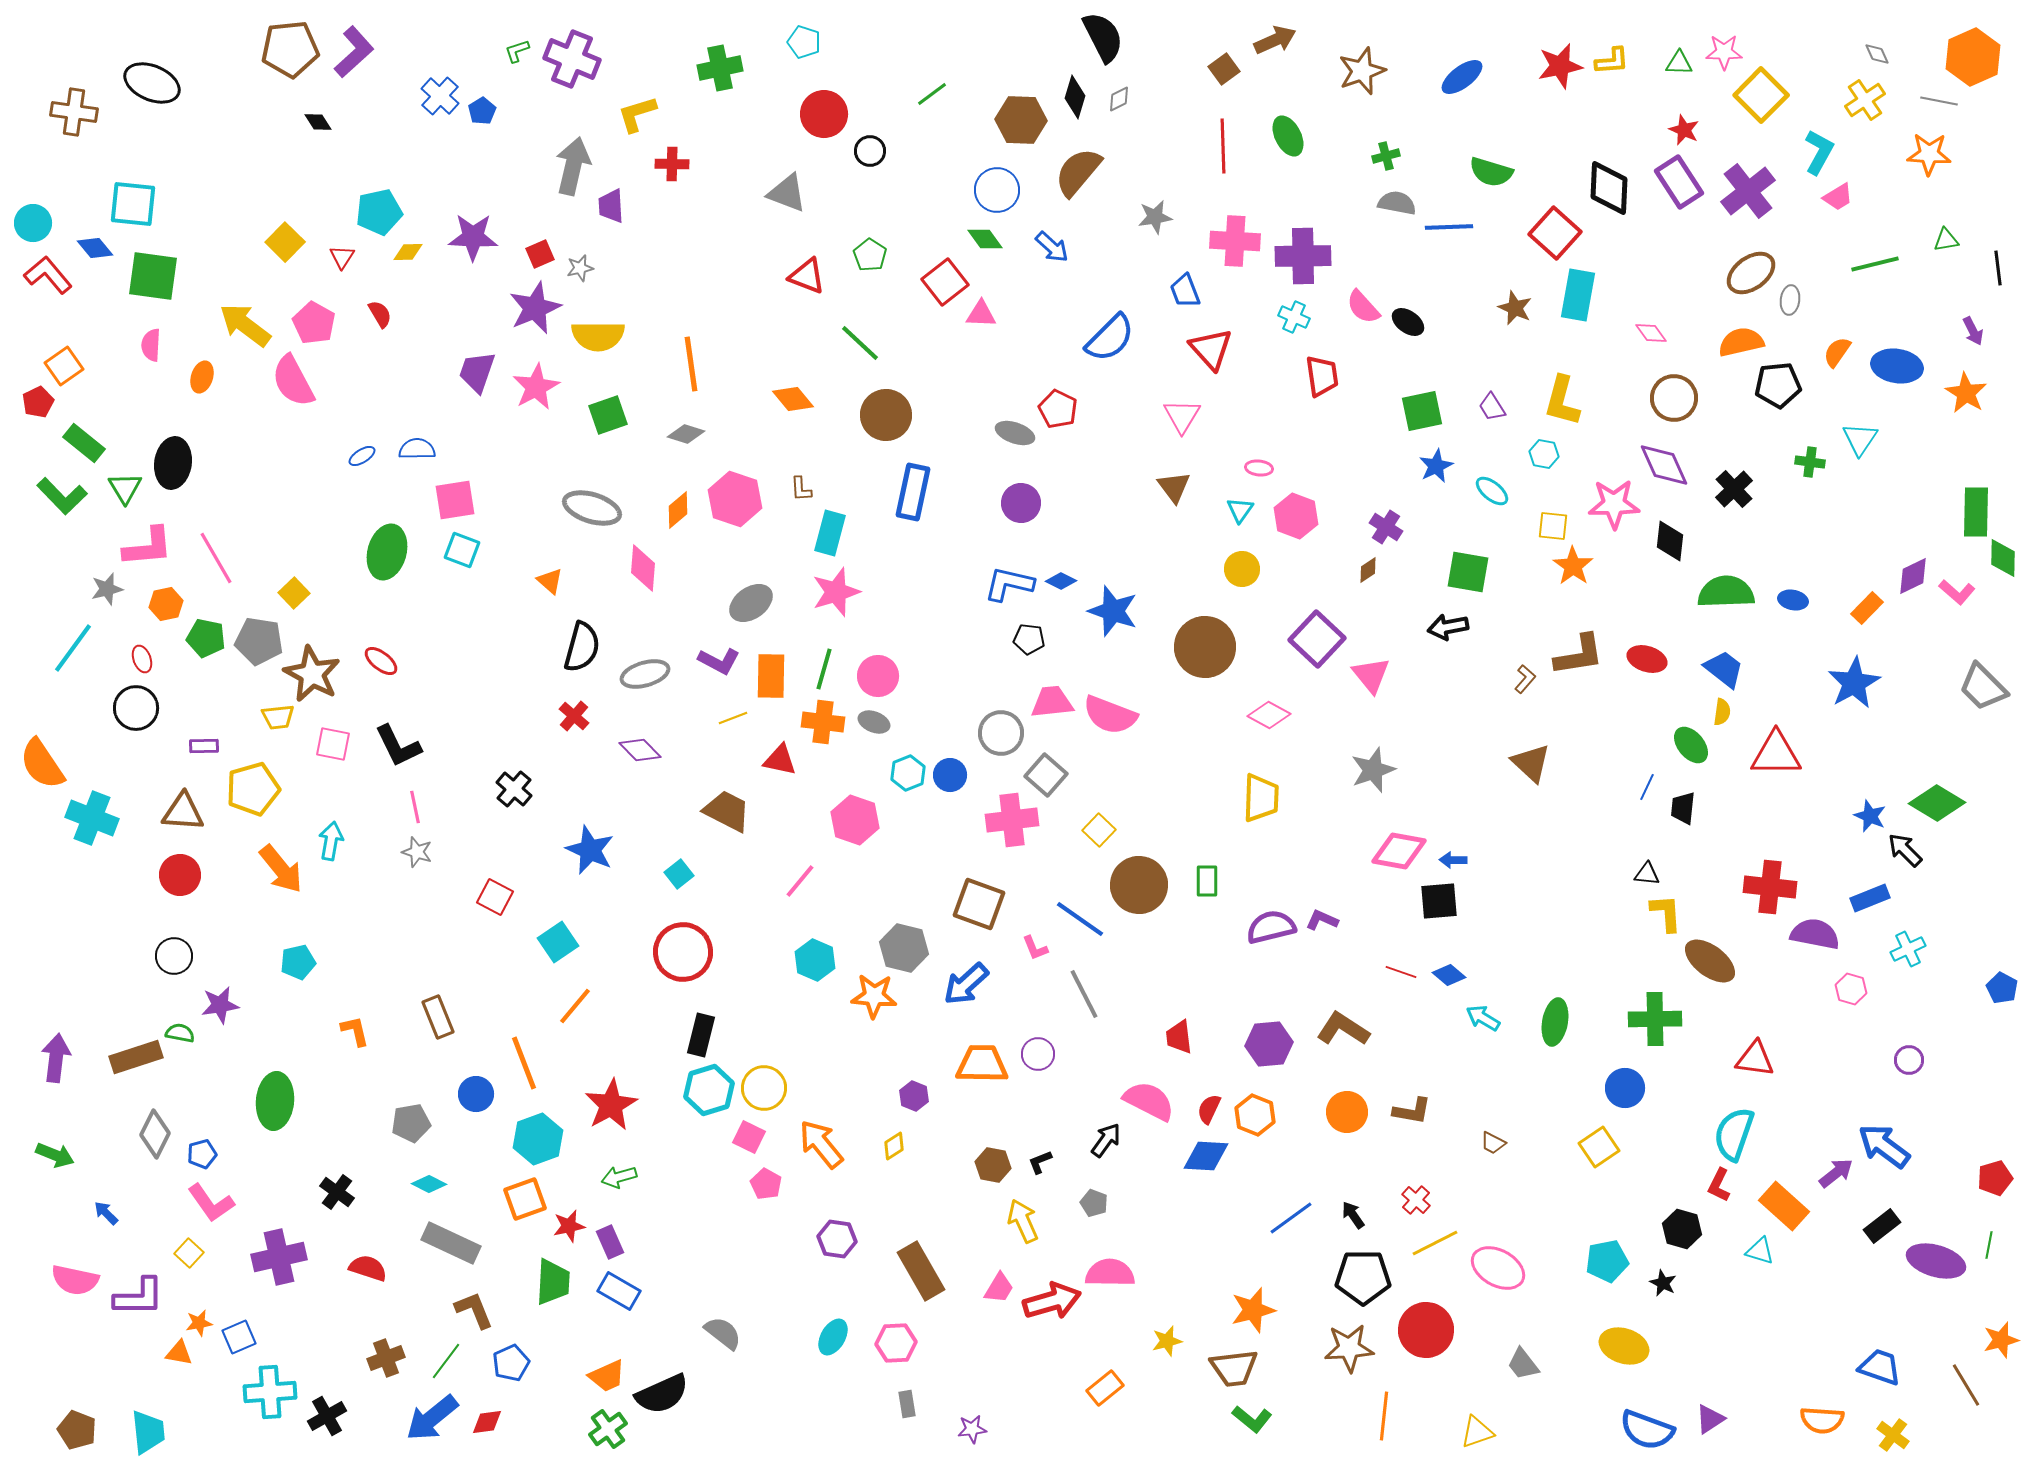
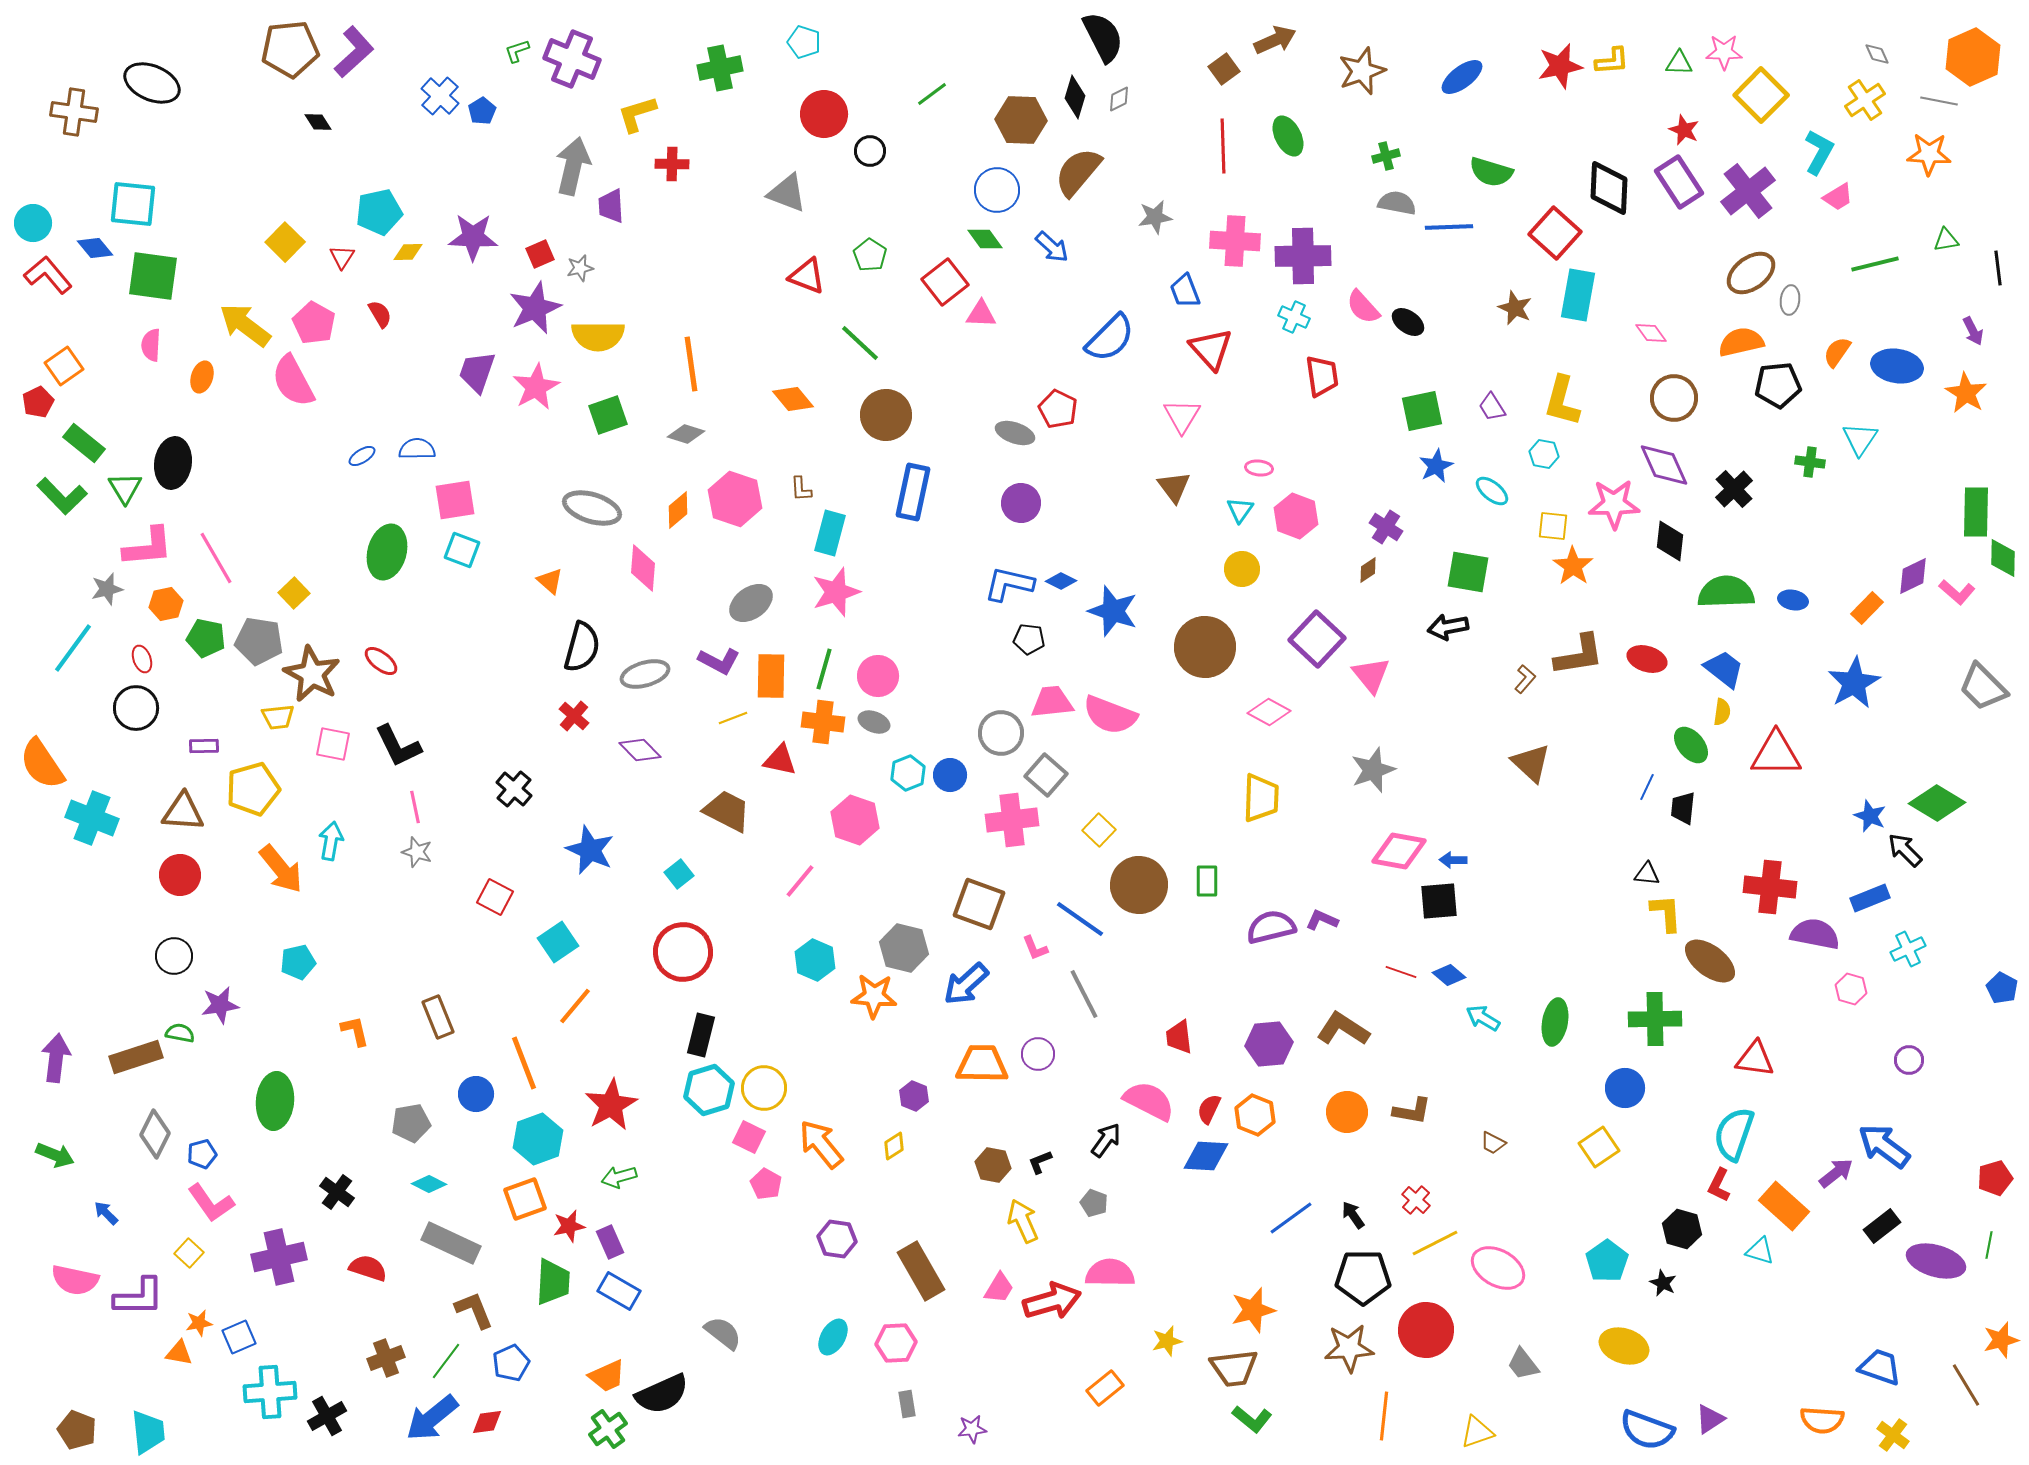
pink diamond at (1269, 715): moved 3 px up
cyan pentagon at (1607, 1261): rotated 24 degrees counterclockwise
